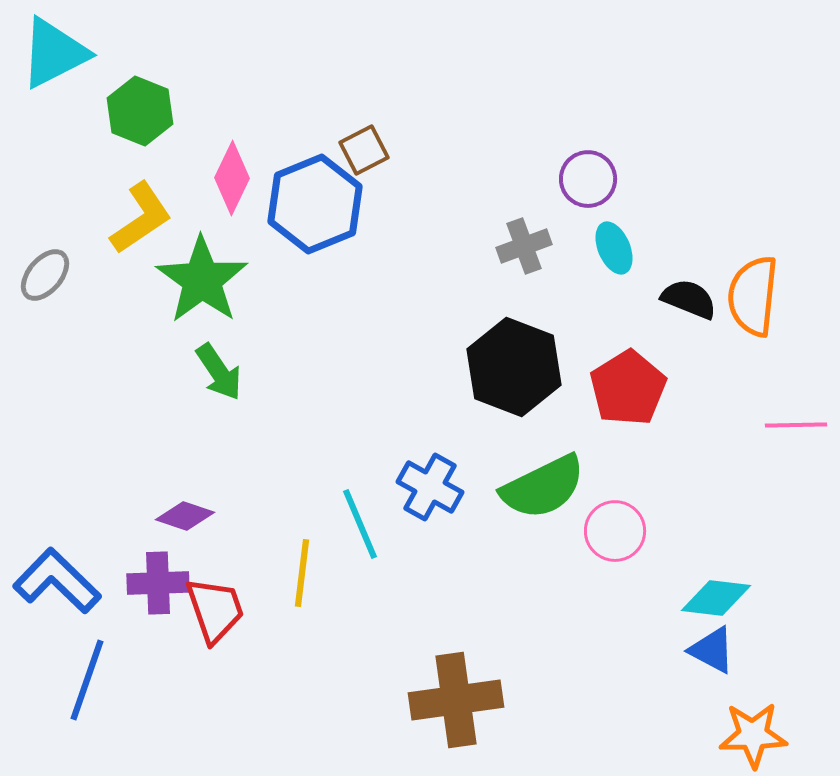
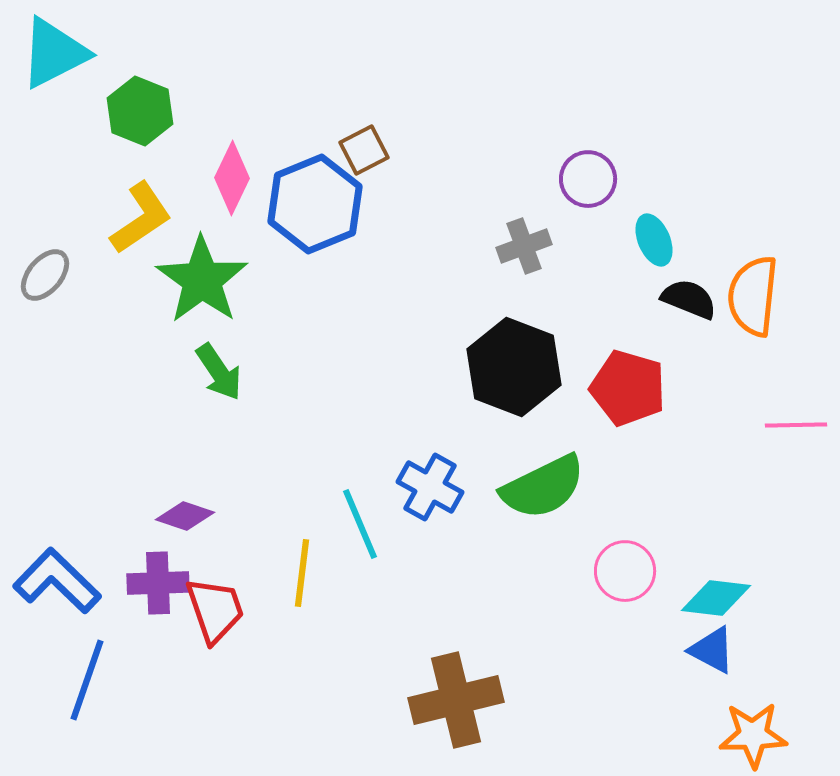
cyan ellipse: moved 40 px right, 8 px up
red pentagon: rotated 24 degrees counterclockwise
pink circle: moved 10 px right, 40 px down
brown cross: rotated 6 degrees counterclockwise
